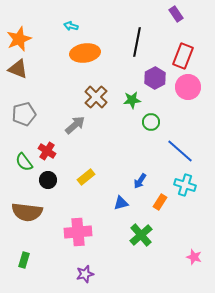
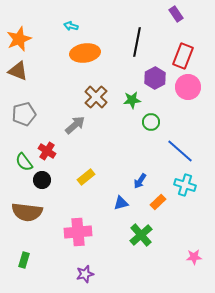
brown triangle: moved 2 px down
black circle: moved 6 px left
orange rectangle: moved 2 px left; rotated 14 degrees clockwise
pink star: rotated 21 degrees counterclockwise
